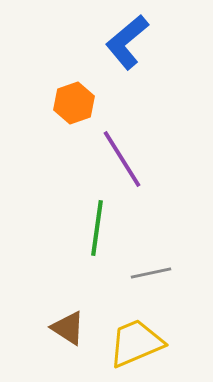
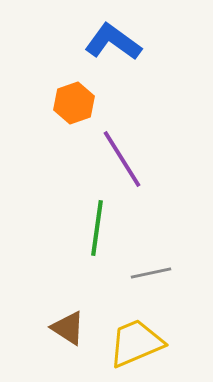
blue L-shape: moved 14 px left; rotated 76 degrees clockwise
